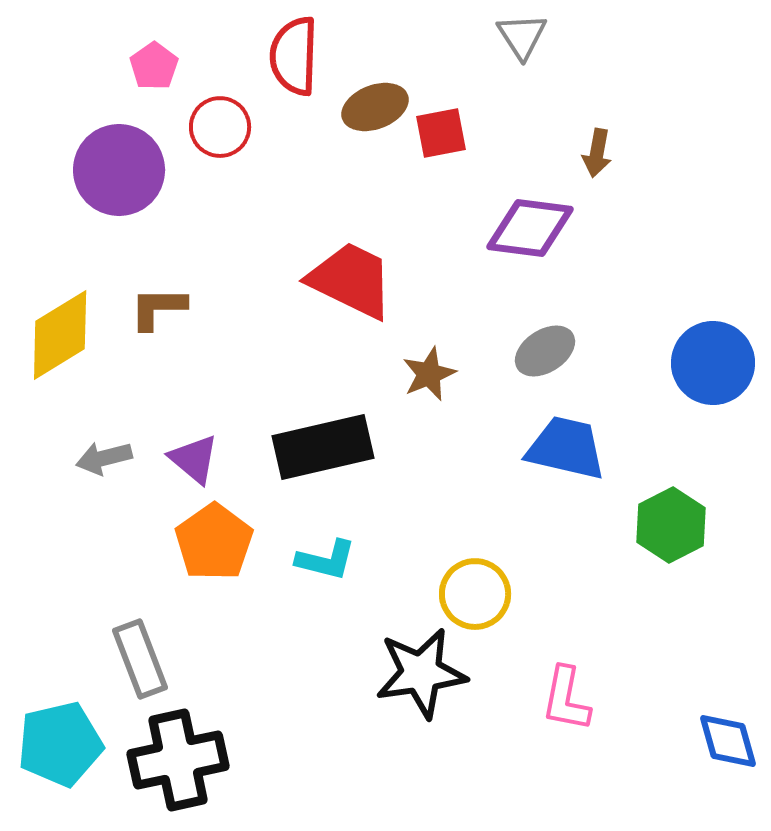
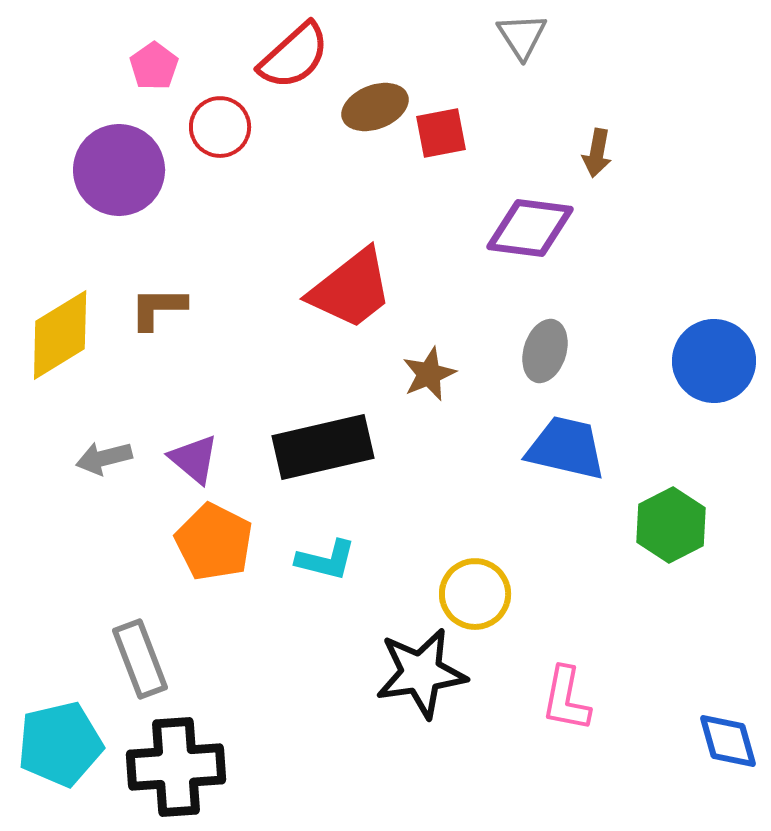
red semicircle: rotated 134 degrees counterclockwise
red trapezoid: moved 9 px down; rotated 116 degrees clockwise
gray ellipse: rotated 40 degrees counterclockwise
blue circle: moved 1 px right, 2 px up
orange pentagon: rotated 10 degrees counterclockwise
black cross: moved 2 px left, 7 px down; rotated 8 degrees clockwise
